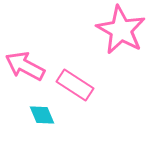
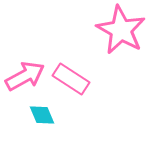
pink arrow: moved 10 px down; rotated 123 degrees clockwise
pink rectangle: moved 4 px left, 6 px up
